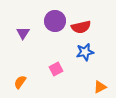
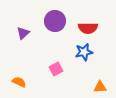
red semicircle: moved 7 px right, 1 px down; rotated 12 degrees clockwise
purple triangle: rotated 16 degrees clockwise
blue star: moved 1 px left
orange semicircle: moved 1 px left; rotated 80 degrees clockwise
orange triangle: rotated 24 degrees clockwise
